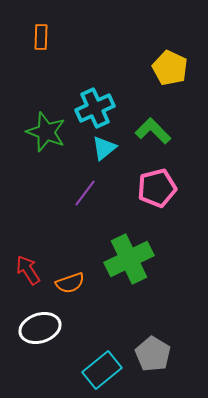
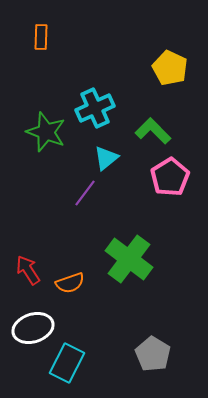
cyan triangle: moved 2 px right, 10 px down
pink pentagon: moved 13 px right, 11 px up; rotated 18 degrees counterclockwise
green cross: rotated 27 degrees counterclockwise
white ellipse: moved 7 px left
cyan rectangle: moved 35 px left, 7 px up; rotated 24 degrees counterclockwise
